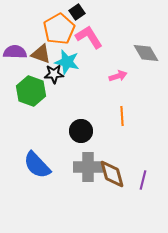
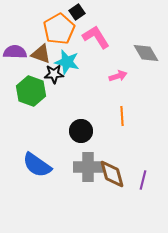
pink L-shape: moved 7 px right
blue semicircle: rotated 12 degrees counterclockwise
